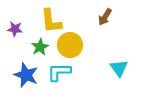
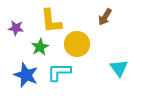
purple star: moved 1 px right, 1 px up
yellow circle: moved 7 px right, 1 px up
